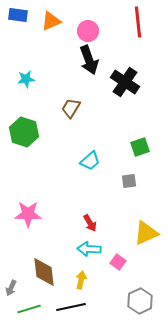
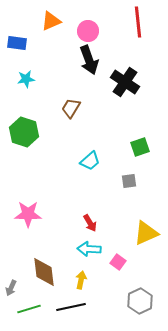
blue rectangle: moved 1 px left, 28 px down
